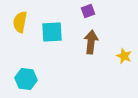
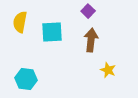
purple square: rotated 24 degrees counterclockwise
brown arrow: moved 2 px up
yellow star: moved 16 px left, 14 px down
